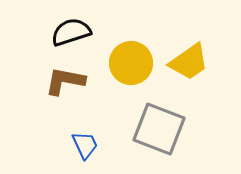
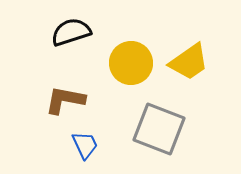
brown L-shape: moved 19 px down
